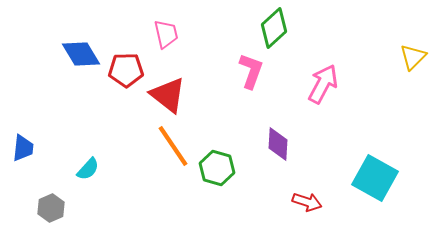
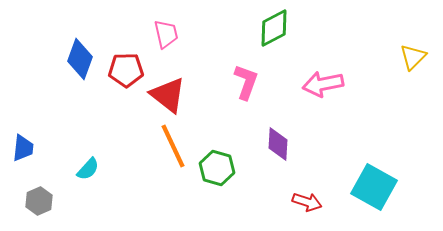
green diamond: rotated 15 degrees clockwise
blue diamond: moved 1 px left, 5 px down; rotated 51 degrees clockwise
pink L-shape: moved 5 px left, 11 px down
pink arrow: rotated 129 degrees counterclockwise
orange line: rotated 9 degrees clockwise
cyan square: moved 1 px left, 9 px down
gray hexagon: moved 12 px left, 7 px up
